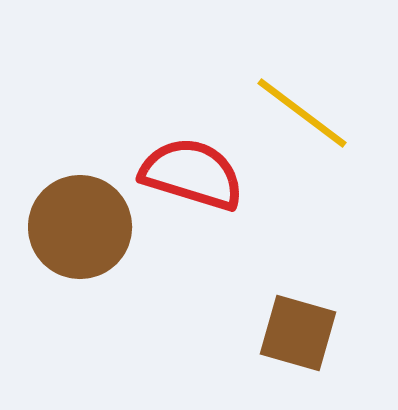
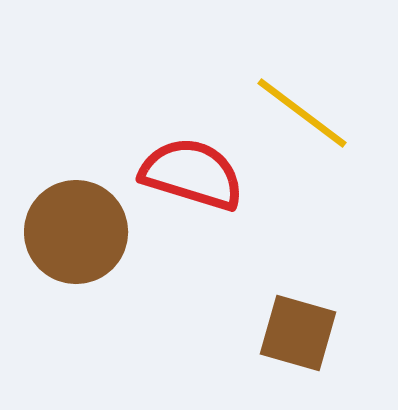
brown circle: moved 4 px left, 5 px down
